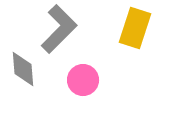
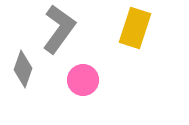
gray L-shape: rotated 9 degrees counterclockwise
gray diamond: rotated 24 degrees clockwise
